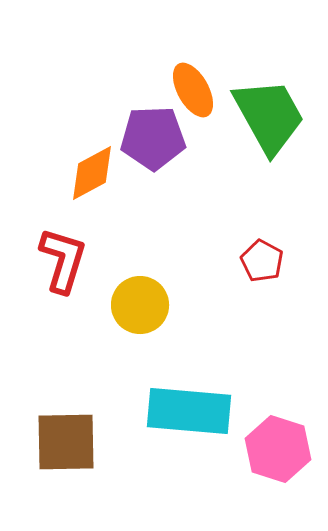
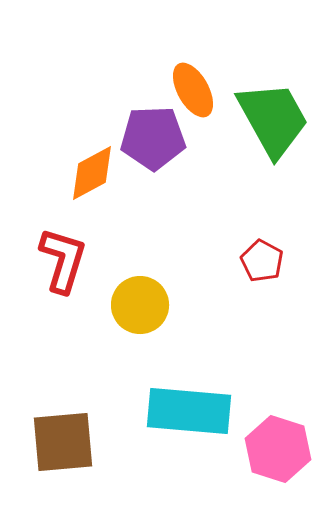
green trapezoid: moved 4 px right, 3 px down
brown square: moved 3 px left; rotated 4 degrees counterclockwise
